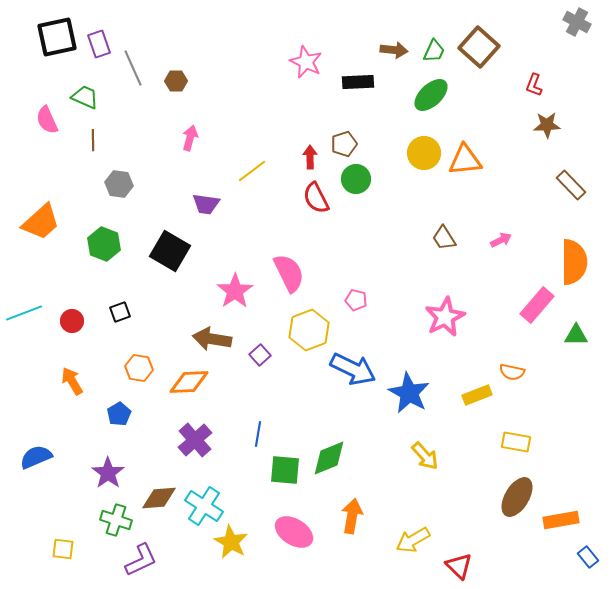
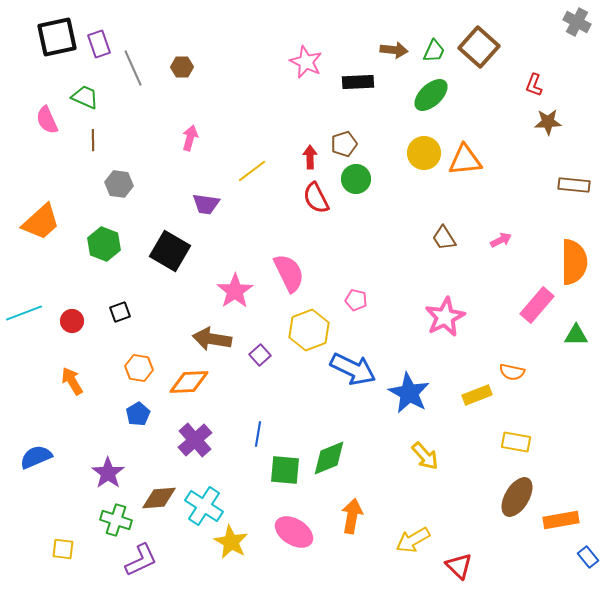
brown hexagon at (176, 81): moved 6 px right, 14 px up
brown star at (547, 125): moved 1 px right, 3 px up
brown rectangle at (571, 185): moved 3 px right; rotated 40 degrees counterclockwise
blue pentagon at (119, 414): moved 19 px right
